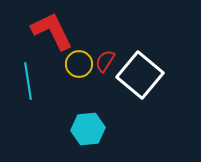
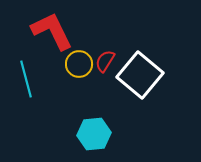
cyan line: moved 2 px left, 2 px up; rotated 6 degrees counterclockwise
cyan hexagon: moved 6 px right, 5 px down
